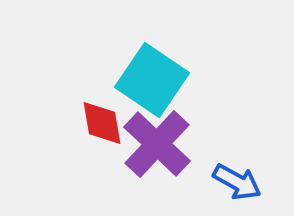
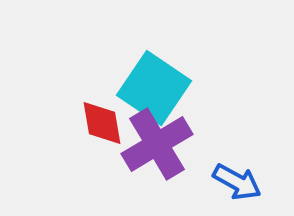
cyan square: moved 2 px right, 8 px down
purple cross: rotated 16 degrees clockwise
